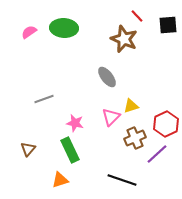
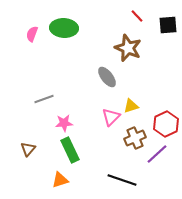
pink semicircle: moved 3 px right, 2 px down; rotated 35 degrees counterclockwise
brown star: moved 4 px right, 9 px down
pink star: moved 11 px left; rotated 18 degrees counterclockwise
